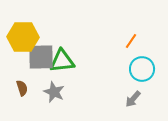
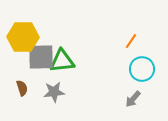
gray star: rotated 30 degrees counterclockwise
